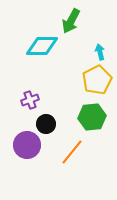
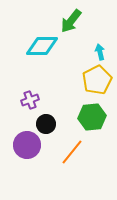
green arrow: rotated 10 degrees clockwise
